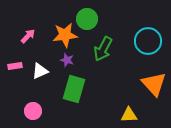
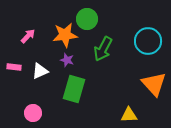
pink rectangle: moved 1 px left, 1 px down; rotated 16 degrees clockwise
pink circle: moved 2 px down
